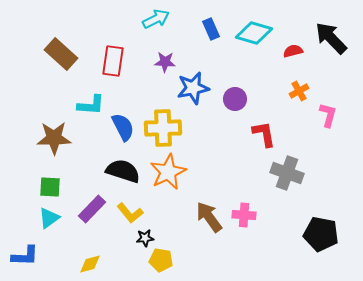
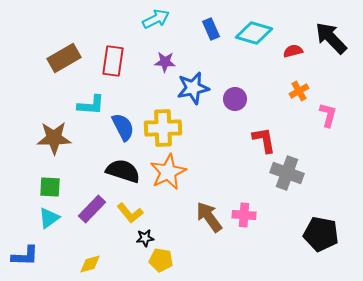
brown rectangle: moved 3 px right, 4 px down; rotated 72 degrees counterclockwise
red L-shape: moved 6 px down
